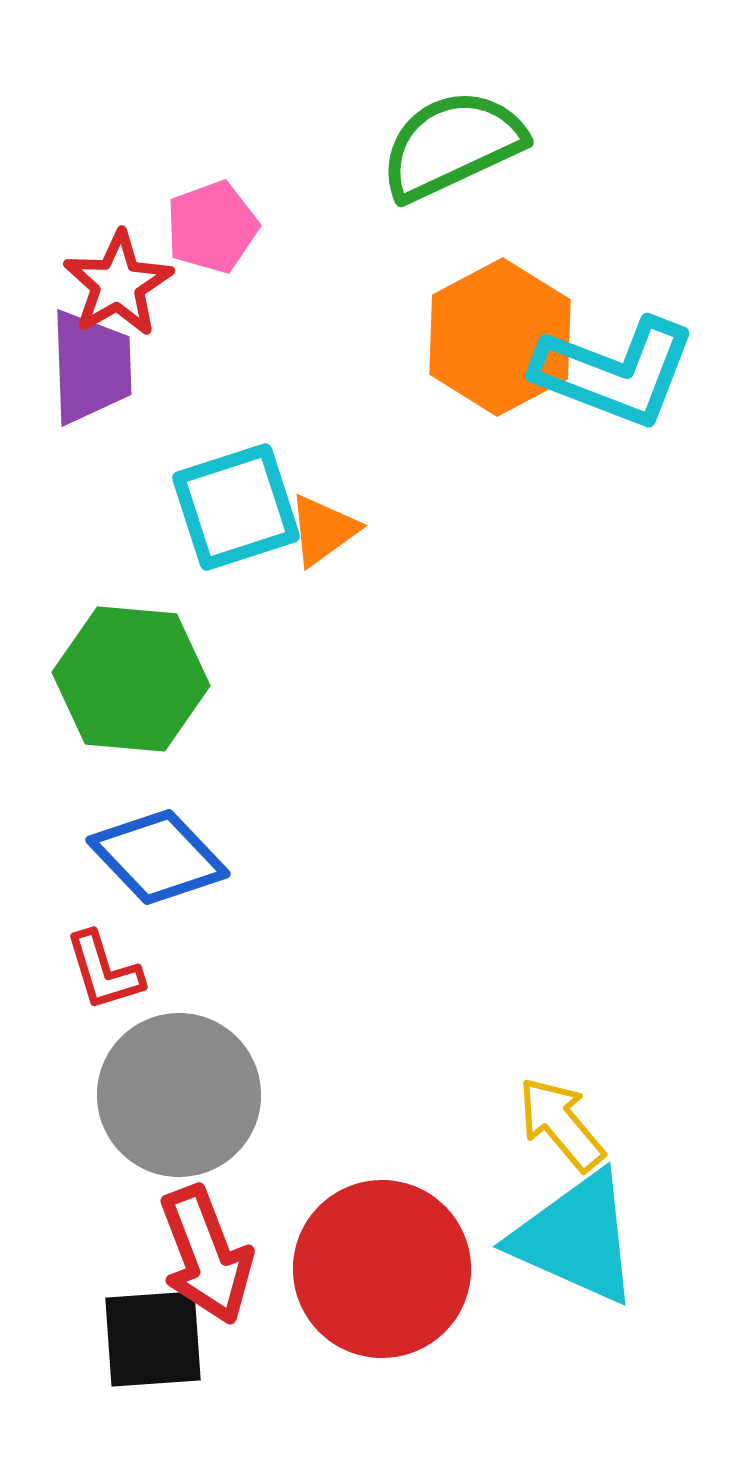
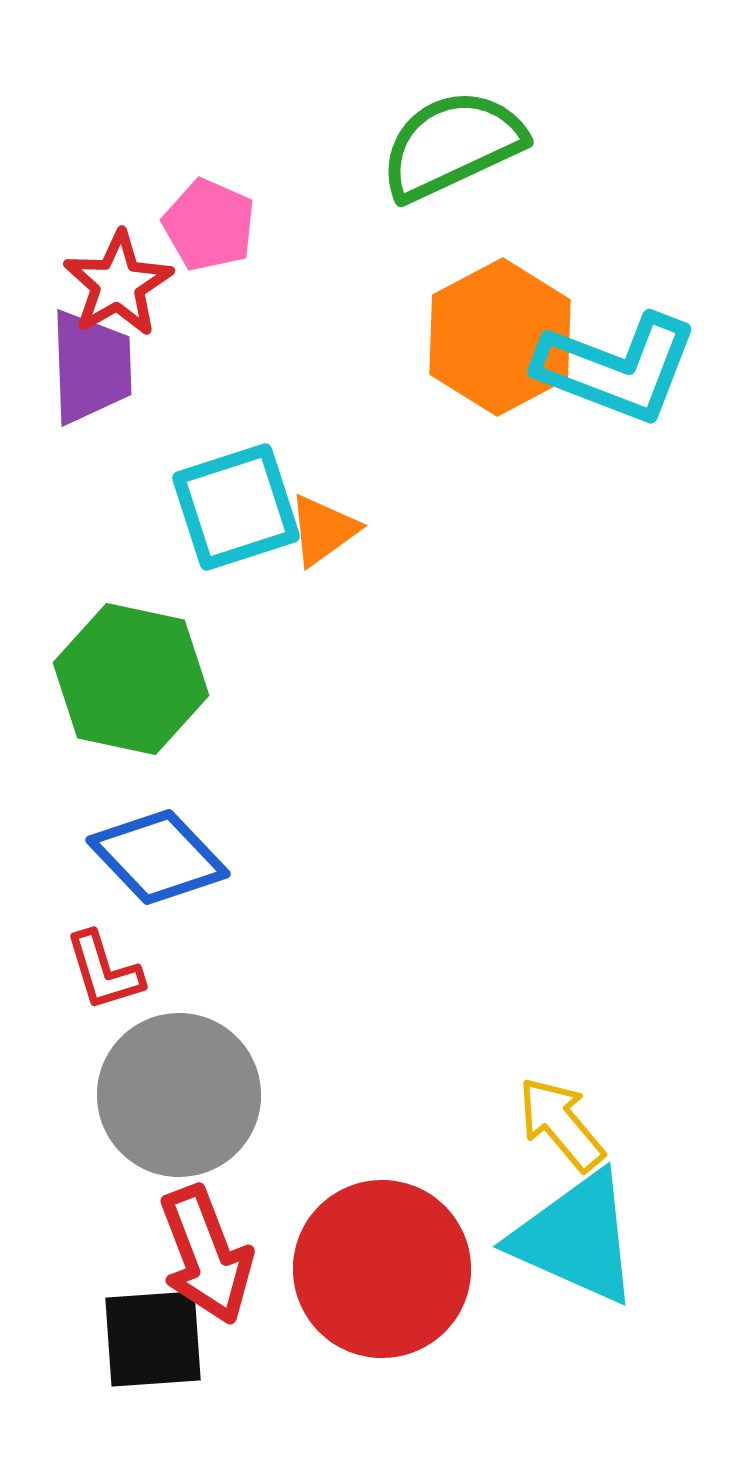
pink pentagon: moved 3 px left, 2 px up; rotated 28 degrees counterclockwise
cyan L-shape: moved 2 px right, 4 px up
green hexagon: rotated 7 degrees clockwise
